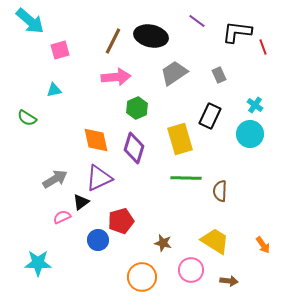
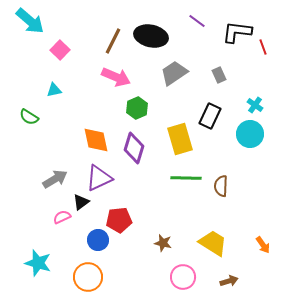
pink square: rotated 30 degrees counterclockwise
pink arrow: rotated 28 degrees clockwise
green semicircle: moved 2 px right, 1 px up
brown semicircle: moved 1 px right, 5 px up
red pentagon: moved 2 px left, 1 px up; rotated 10 degrees clockwise
yellow trapezoid: moved 2 px left, 2 px down
cyan star: rotated 16 degrees clockwise
pink circle: moved 8 px left, 7 px down
orange circle: moved 54 px left
brown arrow: rotated 24 degrees counterclockwise
